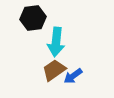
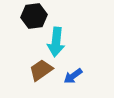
black hexagon: moved 1 px right, 2 px up
brown trapezoid: moved 13 px left
